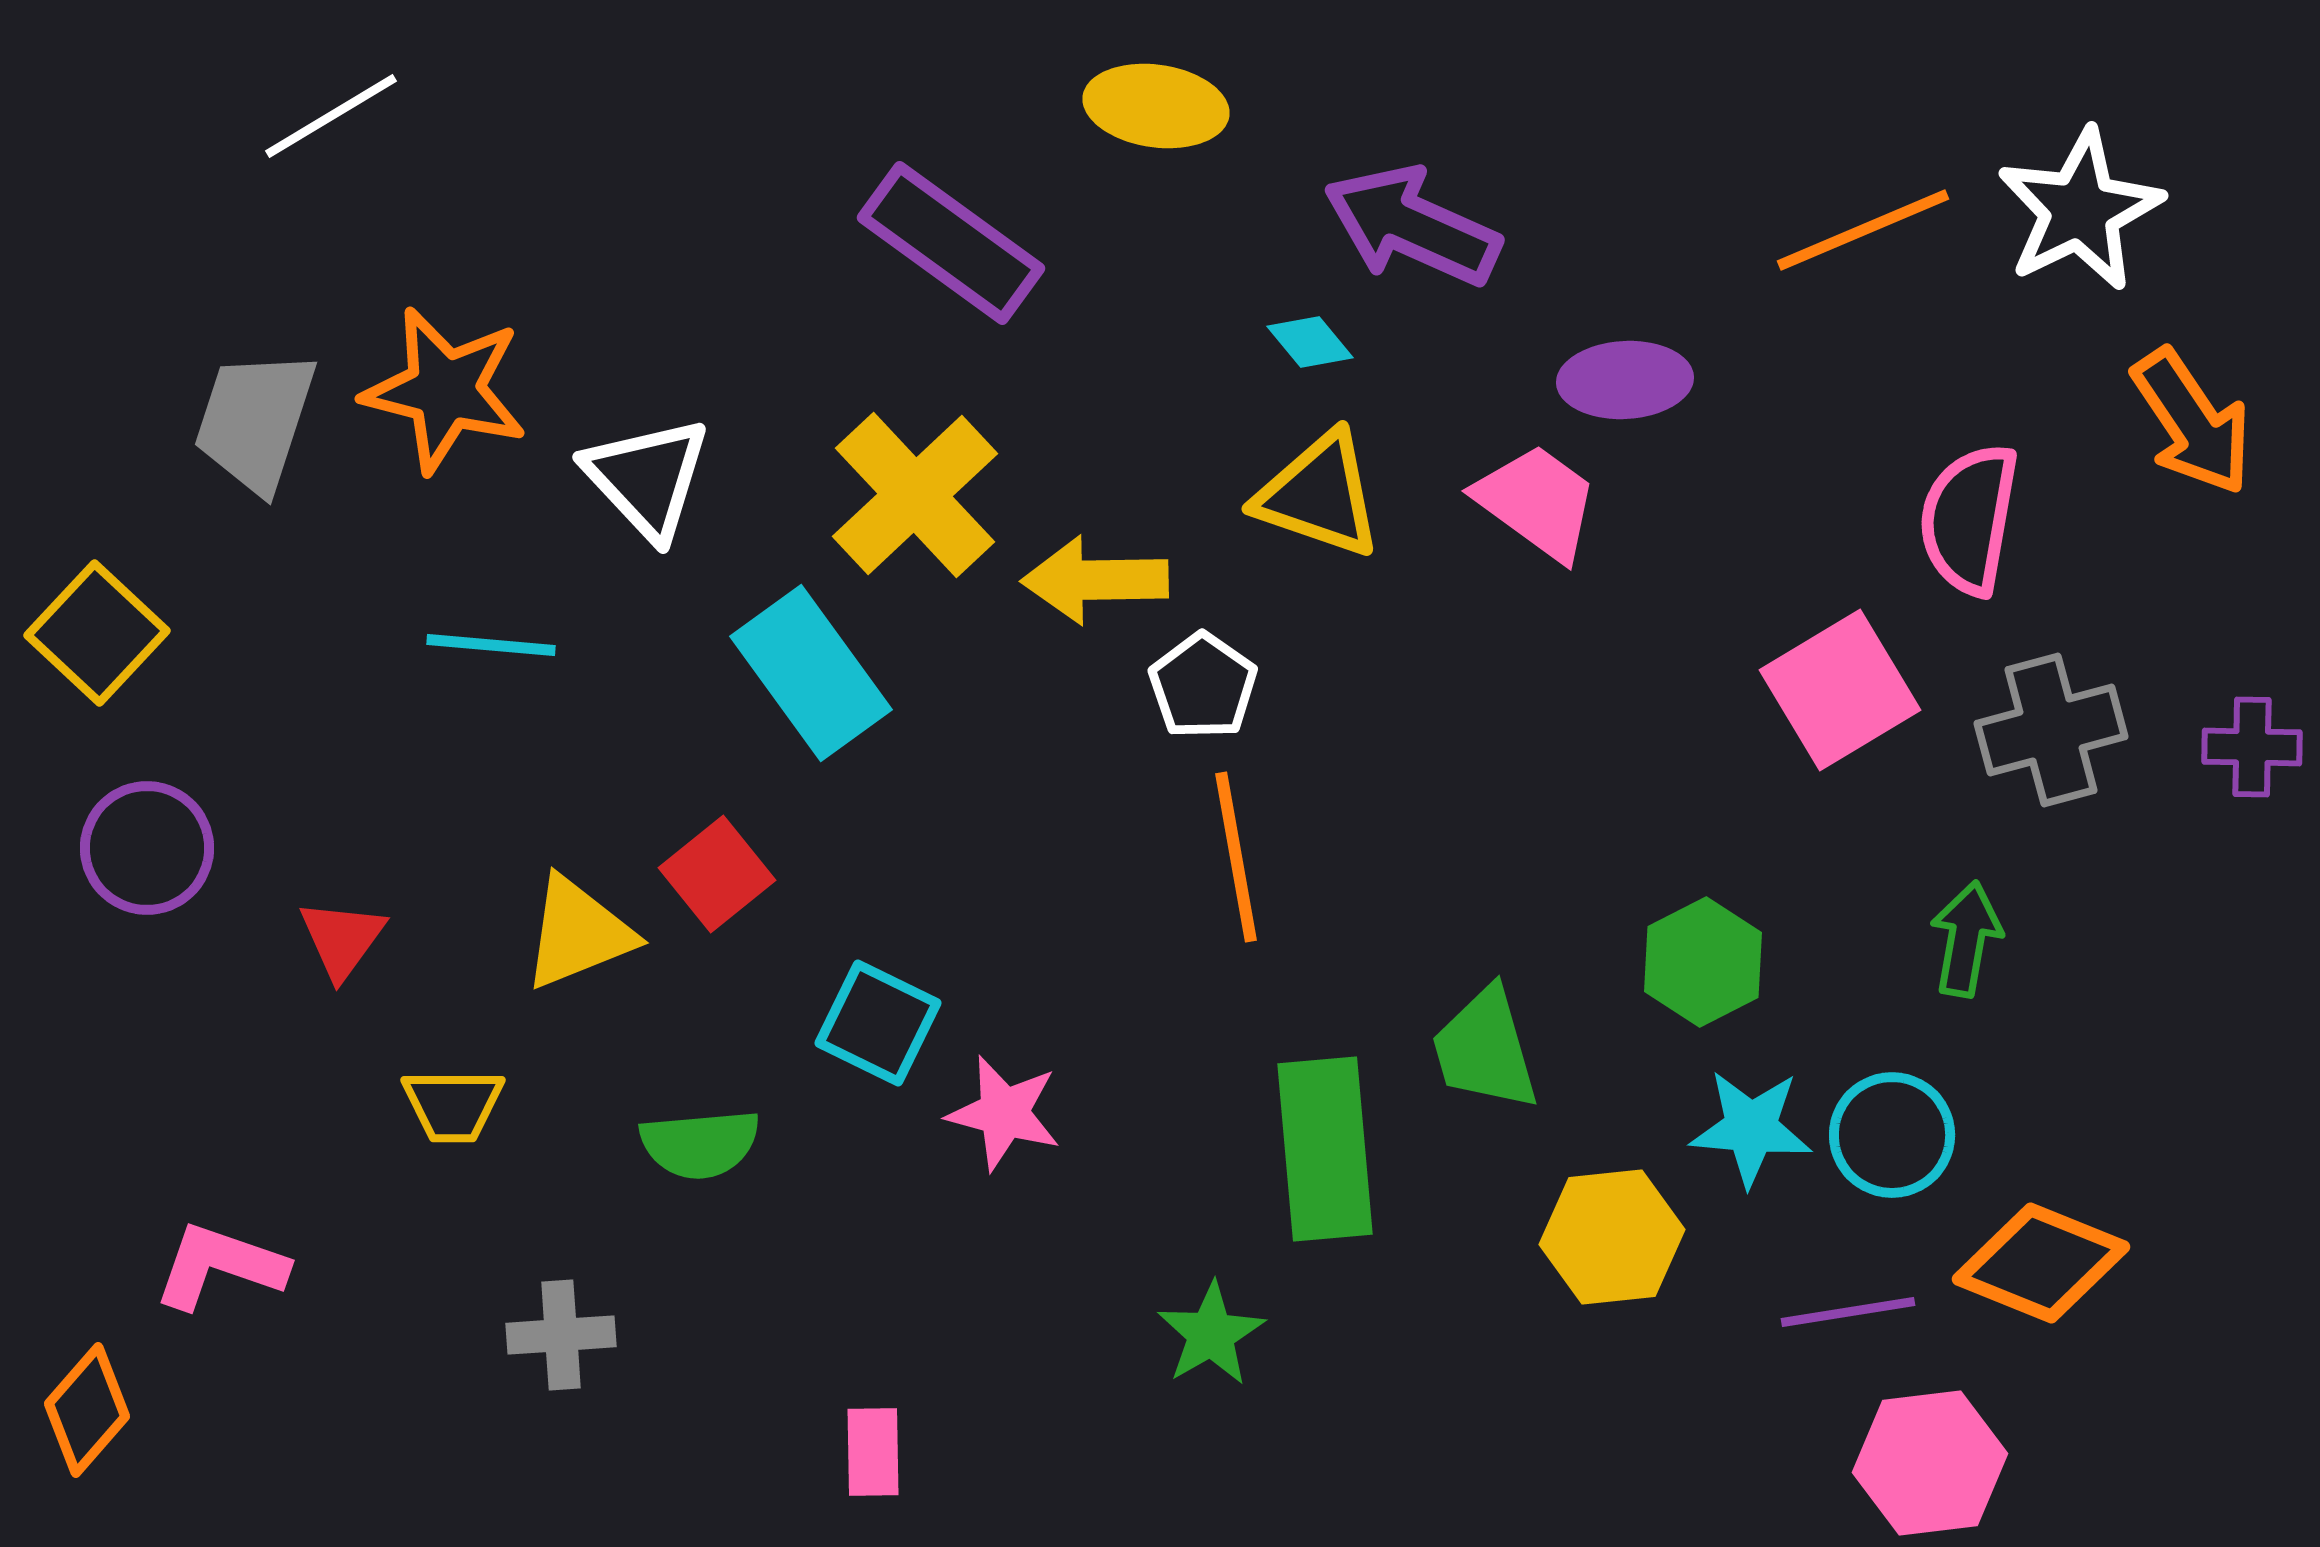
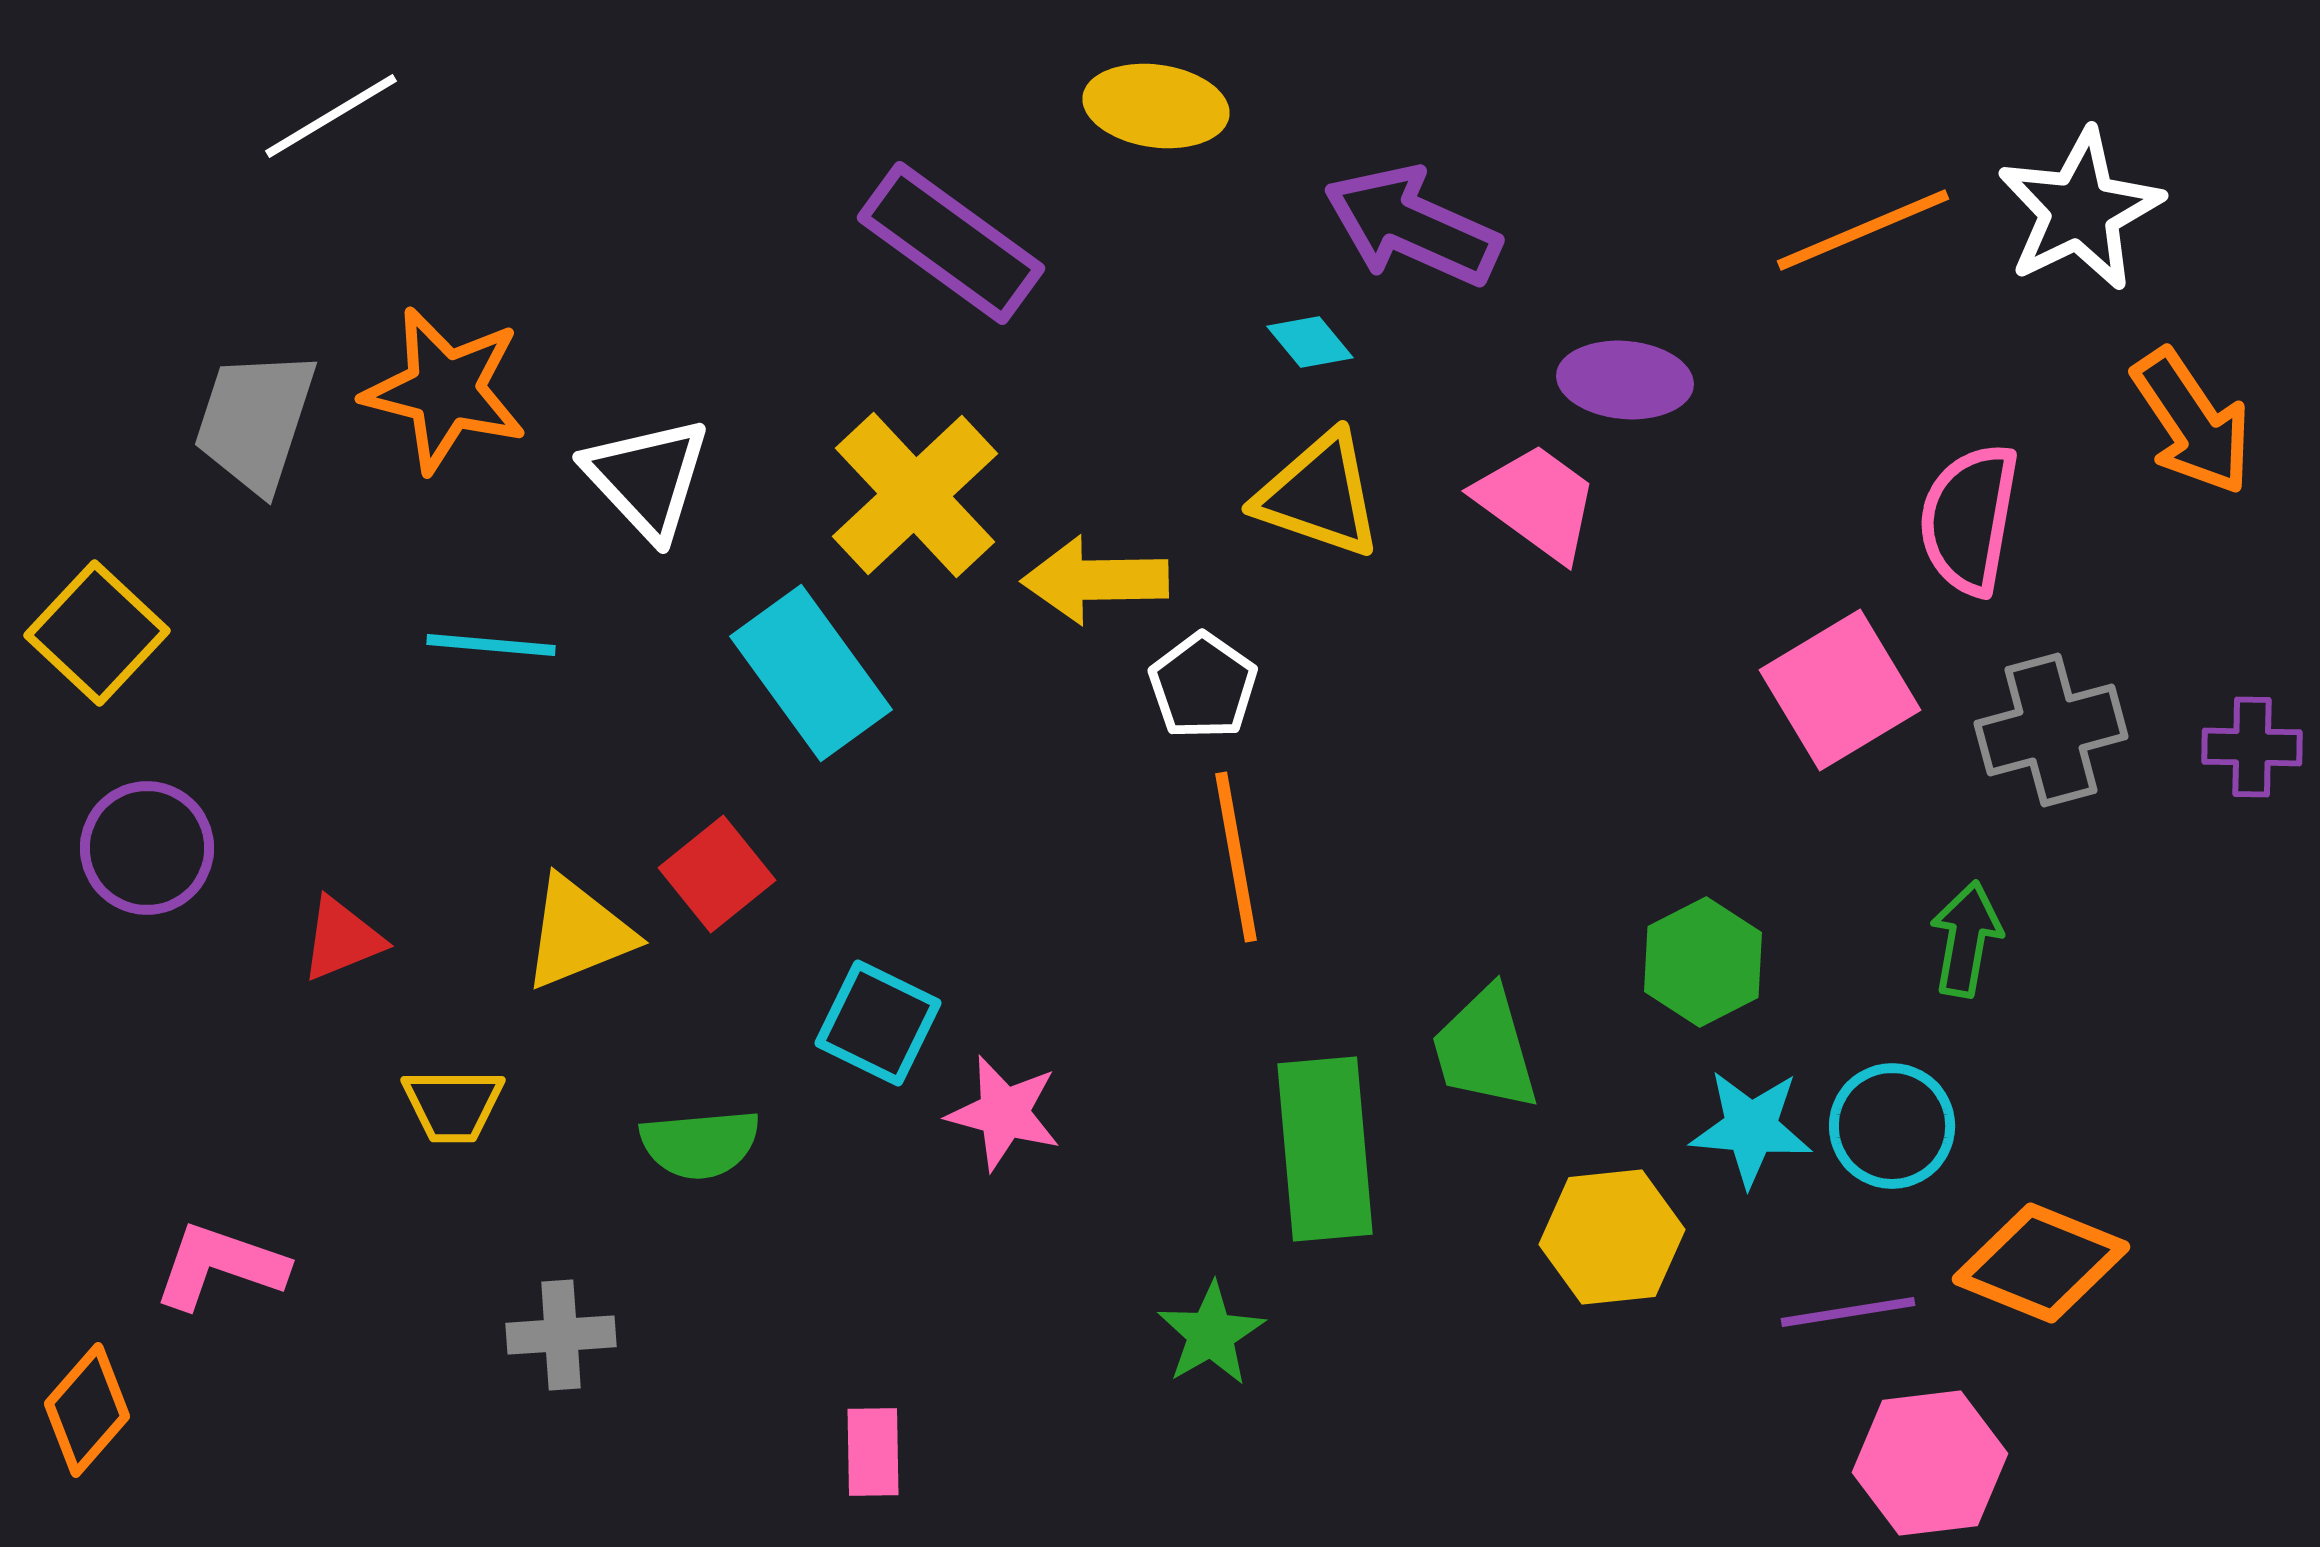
purple ellipse at (1625, 380): rotated 8 degrees clockwise
red triangle at (342, 939): rotated 32 degrees clockwise
cyan circle at (1892, 1135): moved 9 px up
